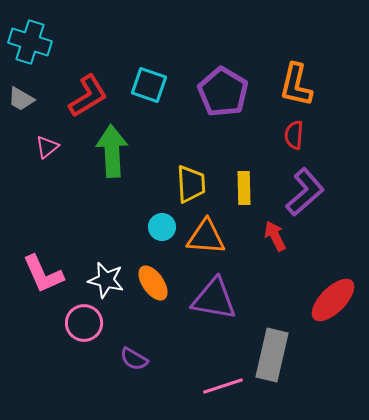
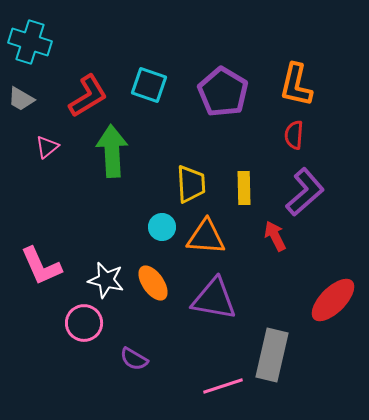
pink L-shape: moved 2 px left, 8 px up
